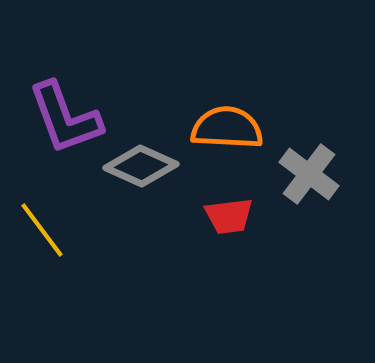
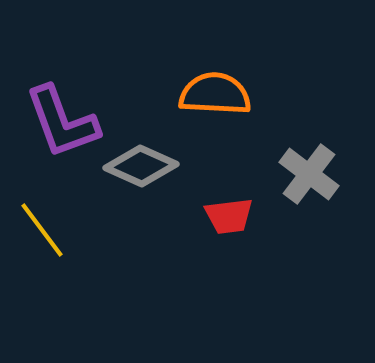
purple L-shape: moved 3 px left, 4 px down
orange semicircle: moved 12 px left, 34 px up
